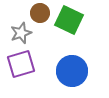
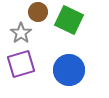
brown circle: moved 2 px left, 1 px up
gray star: rotated 15 degrees counterclockwise
blue circle: moved 3 px left, 1 px up
